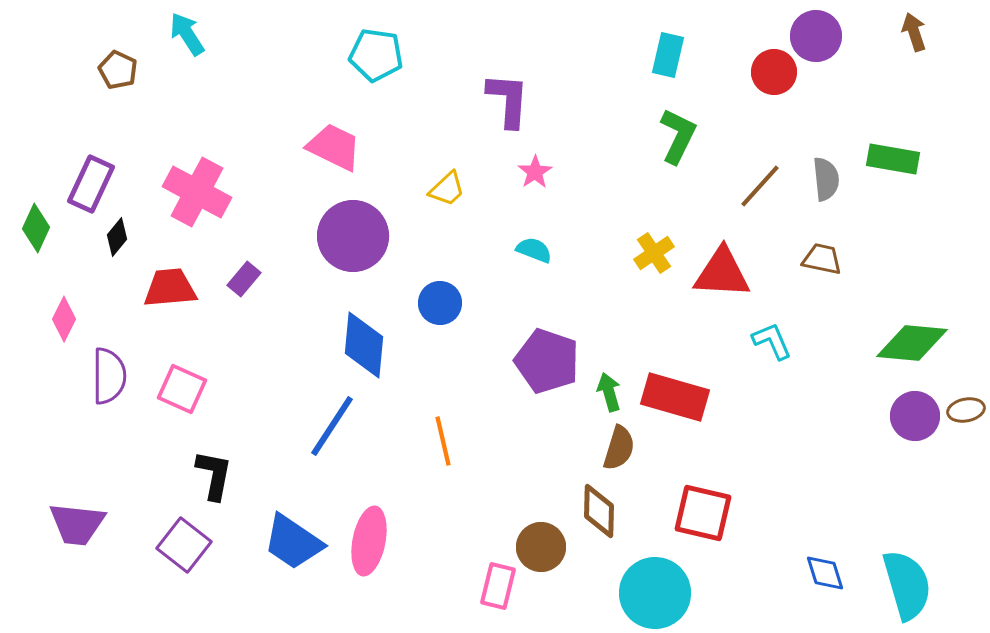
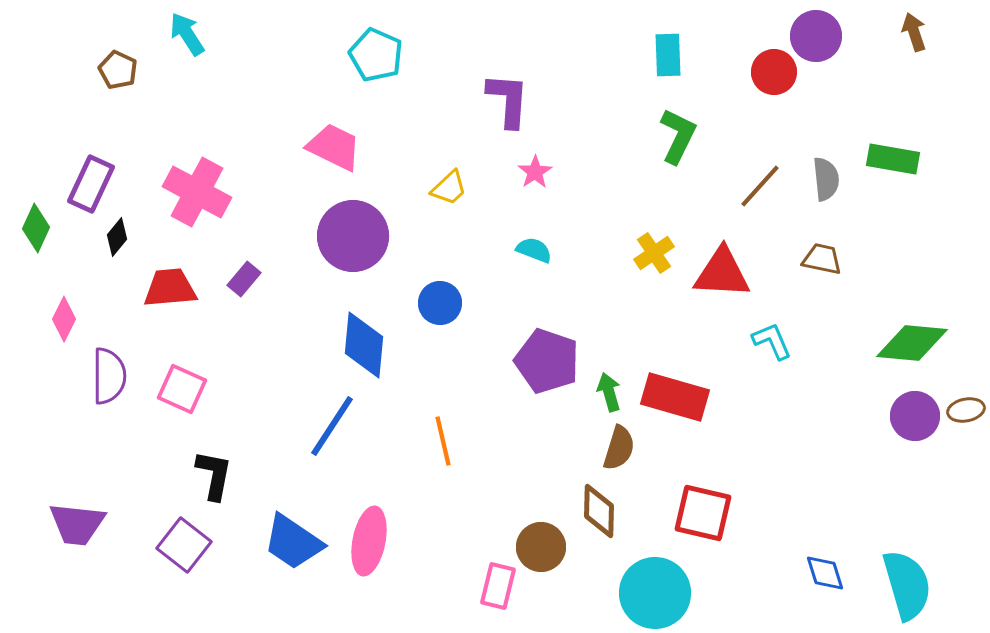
cyan pentagon at (376, 55): rotated 16 degrees clockwise
cyan rectangle at (668, 55): rotated 15 degrees counterclockwise
yellow trapezoid at (447, 189): moved 2 px right, 1 px up
